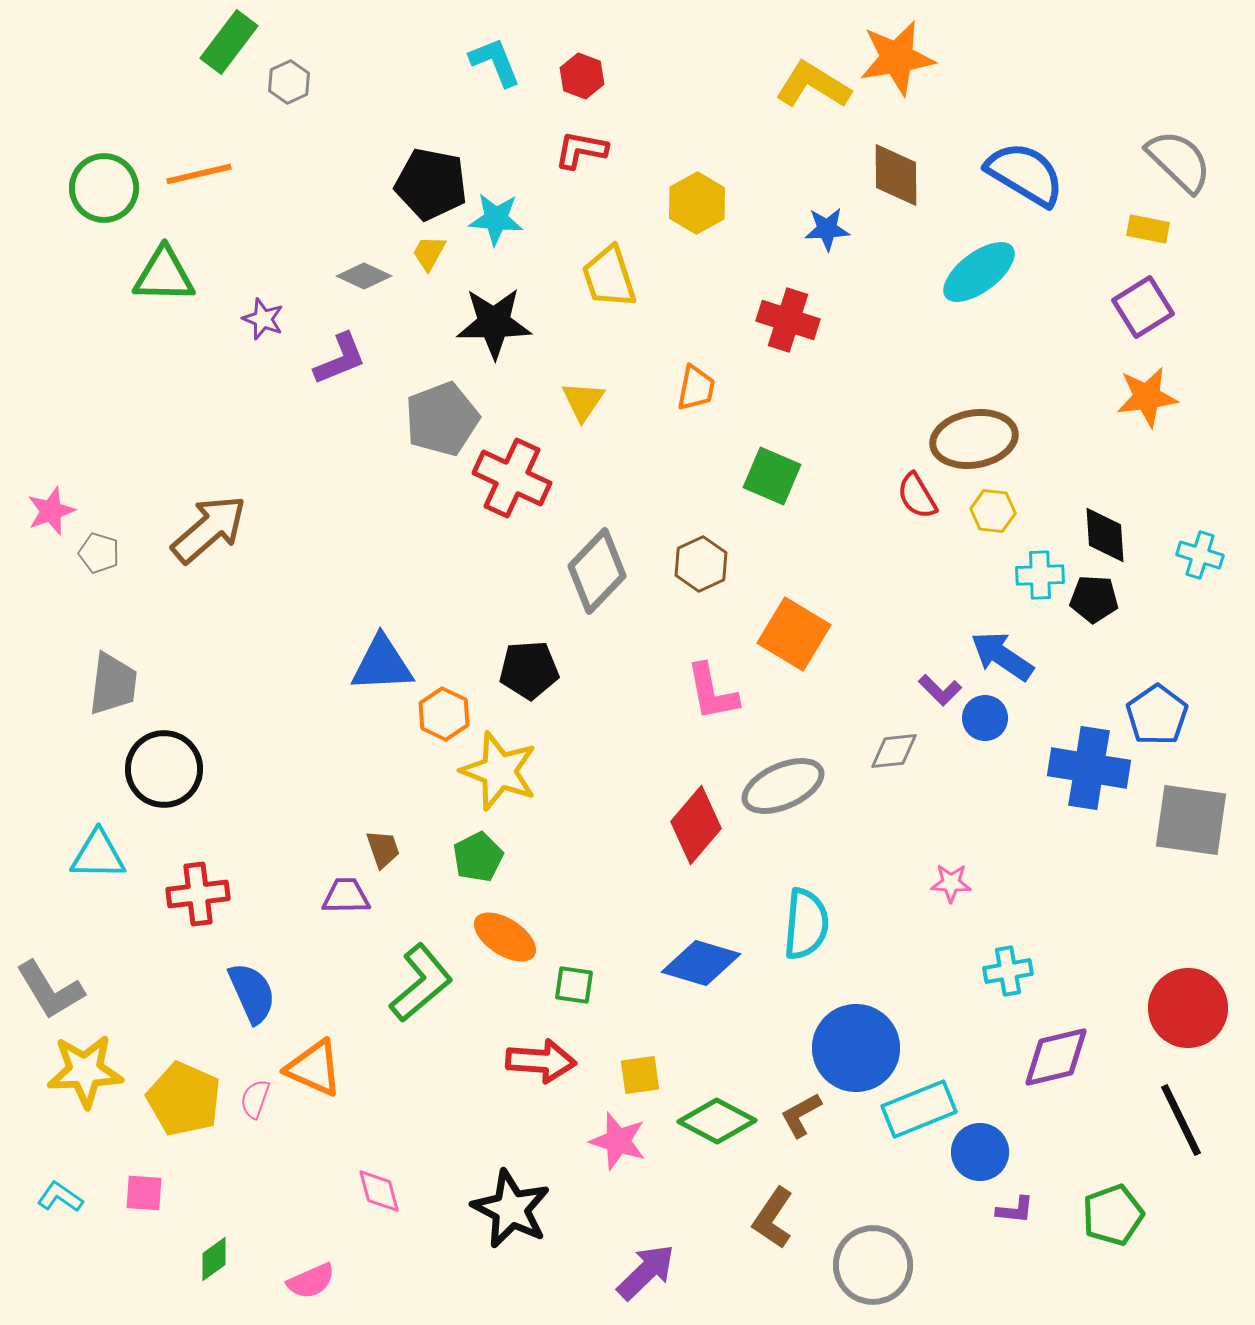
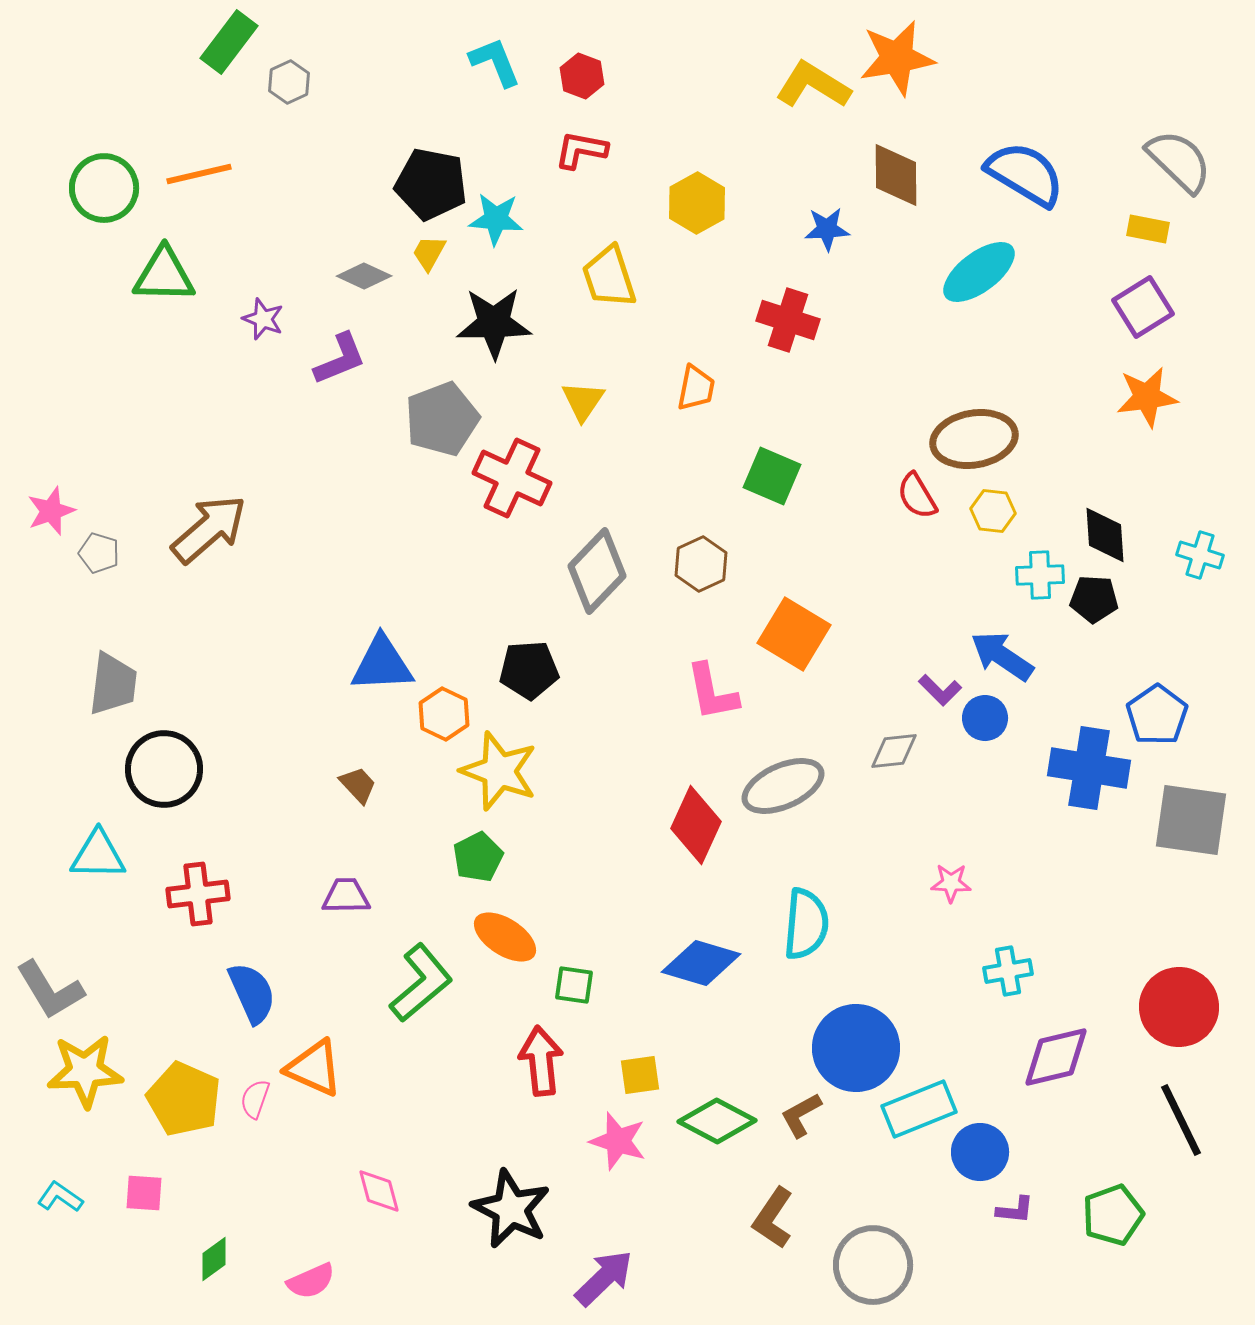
red diamond at (696, 825): rotated 16 degrees counterclockwise
brown trapezoid at (383, 849): moved 25 px left, 64 px up; rotated 24 degrees counterclockwise
red circle at (1188, 1008): moved 9 px left, 1 px up
red arrow at (541, 1061): rotated 100 degrees counterclockwise
purple arrow at (646, 1272): moved 42 px left, 6 px down
